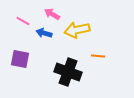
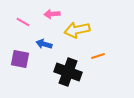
pink arrow: rotated 35 degrees counterclockwise
pink line: moved 1 px down
blue arrow: moved 11 px down
orange line: rotated 24 degrees counterclockwise
